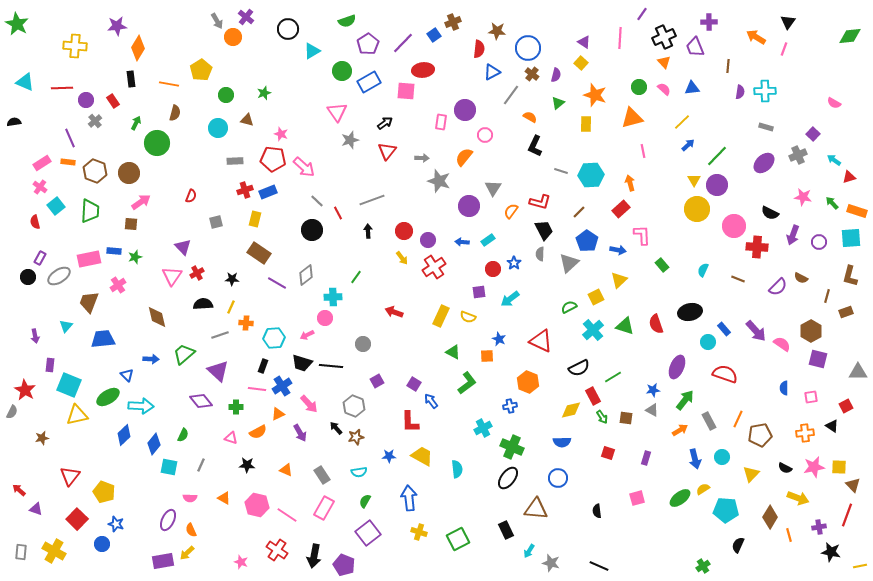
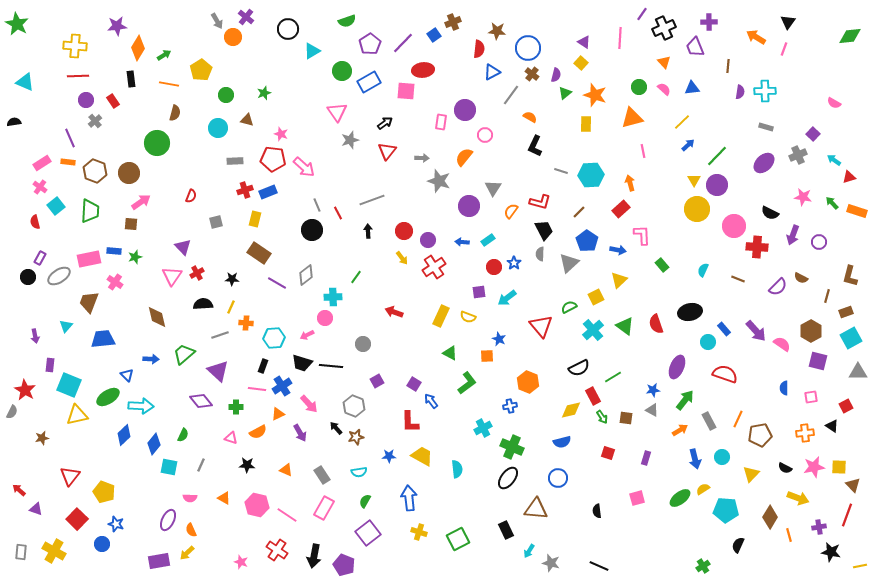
black cross at (664, 37): moved 9 px up
purple pentagon at (368, 44): moved 2 px right
red line at (62, 88): moved 16 px right, 12 px up
green triangle at (558, 103): moved 7 px right, 10 px up
green arrow at (136, 123): moved 28 px right, 68 px up; rotated 32 degrees clockwise
gray line at (317, 201): moved 4 px down; rotated 24 degrees clockwise
cyan square at (851, 238): moved 100 px down; rotated 25 degrees counterclockwise
red circle at (493, 269): moved 1 px right, 2 px up
pink cross at (118, 285): moved 3 px left, 3 px up; rotated 21 degrees counterclockwise
cyan arrow at (510, 299): moved 3 px left, 1 px up
green triangle at (625, 326): rotated 18 degrees clockwise
red triangle at (541, 341): moved 15 px up; rotated 25 degrees clockwise
green triangle at (453, 352): moved 3 px left, 1 px down
purple square at (818, 359): moved 2 px down
blue semicircle at (562, 442): rotated 12 degrees counterclockwise
purple rectangle at (163, 561): moved 4 px left
